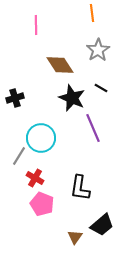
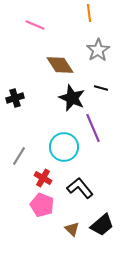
orange line: moved 3 px left
pink line: moved 1 px left; rotated 66 degrees counterclockwise
black line: rotated 16 degrees counterclockwise
cyan circle: moved 23 px right, 9 px down
red cross: moved 8 px right
black L-shape: rotated 132 degrees clockwise
pink pentagon: moved 1 px down
brown triangle: moved 3 px left, 8 px up; rotated 21 degrees counterclockwise
